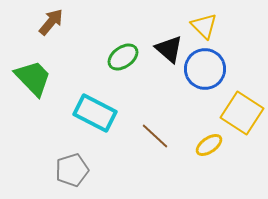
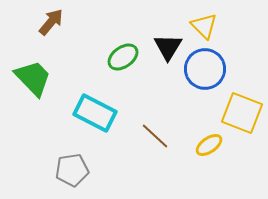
black triangle: moved 1 px left, 2 px up; rotated 20 degrees clockwise
yellow square: rotated 12 degrees counterclockwise
gray pentagon: rotated 8 degrees clockwise
